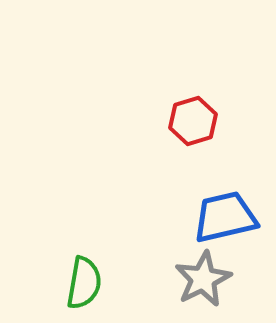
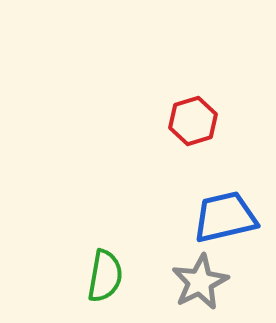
gray star: moved 3 px left, 3 px down
green semicircle: moved 21 px right, 7 px up
